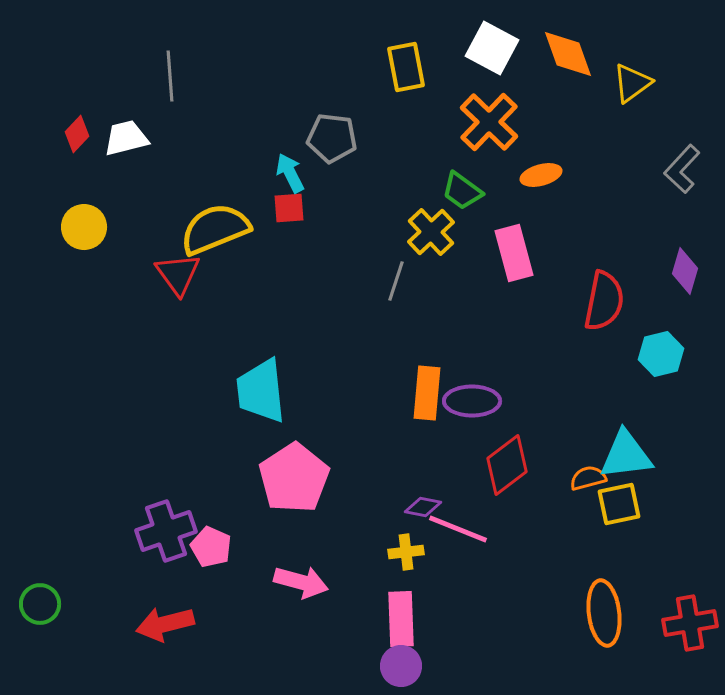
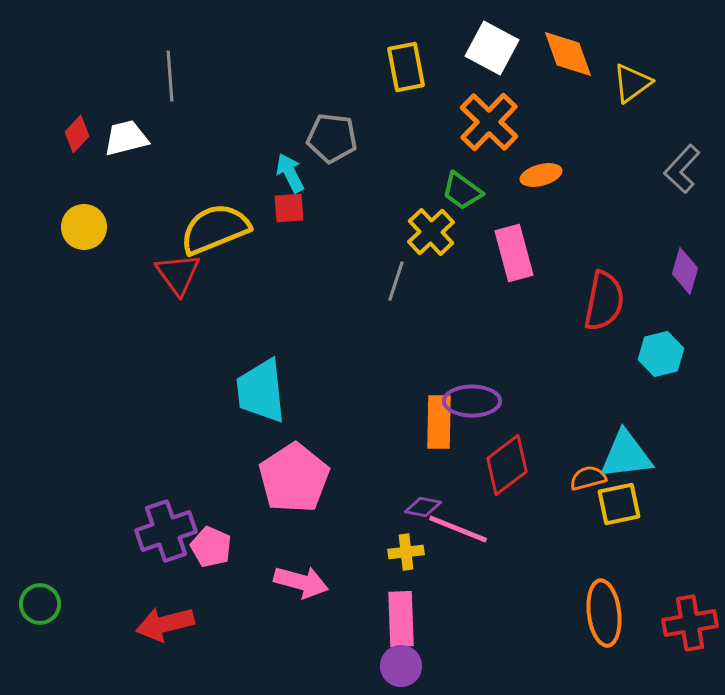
orange rectangle at (427, 393): moved 12 px right, 29 px down; rotated 4 degrees counterclockwise
